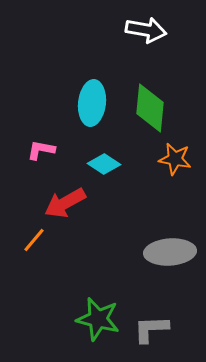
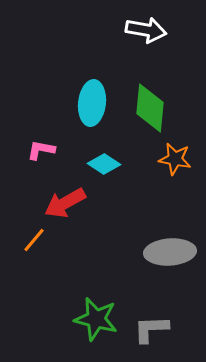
green star: moved 2 px left
